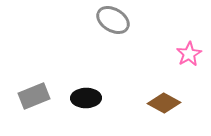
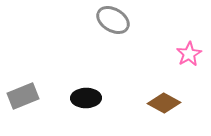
gray rectangle: moved 11 px left
